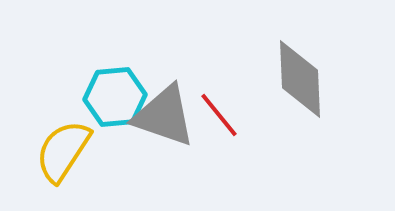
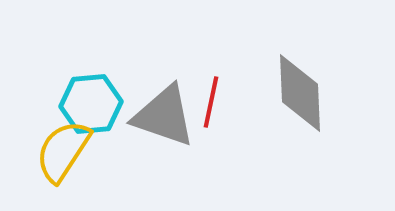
gray diamond: moved 14 px down
cyan hexagon: moved 24 px left, 7 px down
red line: moved 8 px left, 13 px up; rotated 51 degrees clockwise
